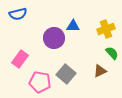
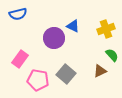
blue triangle: rotated 24 degrees clockwise
green semicircle: moved 2 px down
pink pentagon: moved 2 px left, 2 px up
